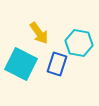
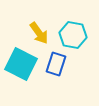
cyan hexagon: moved 6 px left, 8 px up
blue rectangle: moved 1 px left
